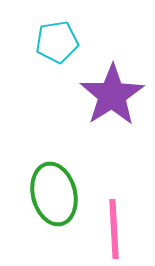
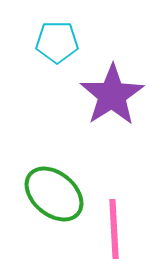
cyan pentagon: rotated 9 degrees clockwise
green ellipse: rotated 36 degrees counterclockwise
